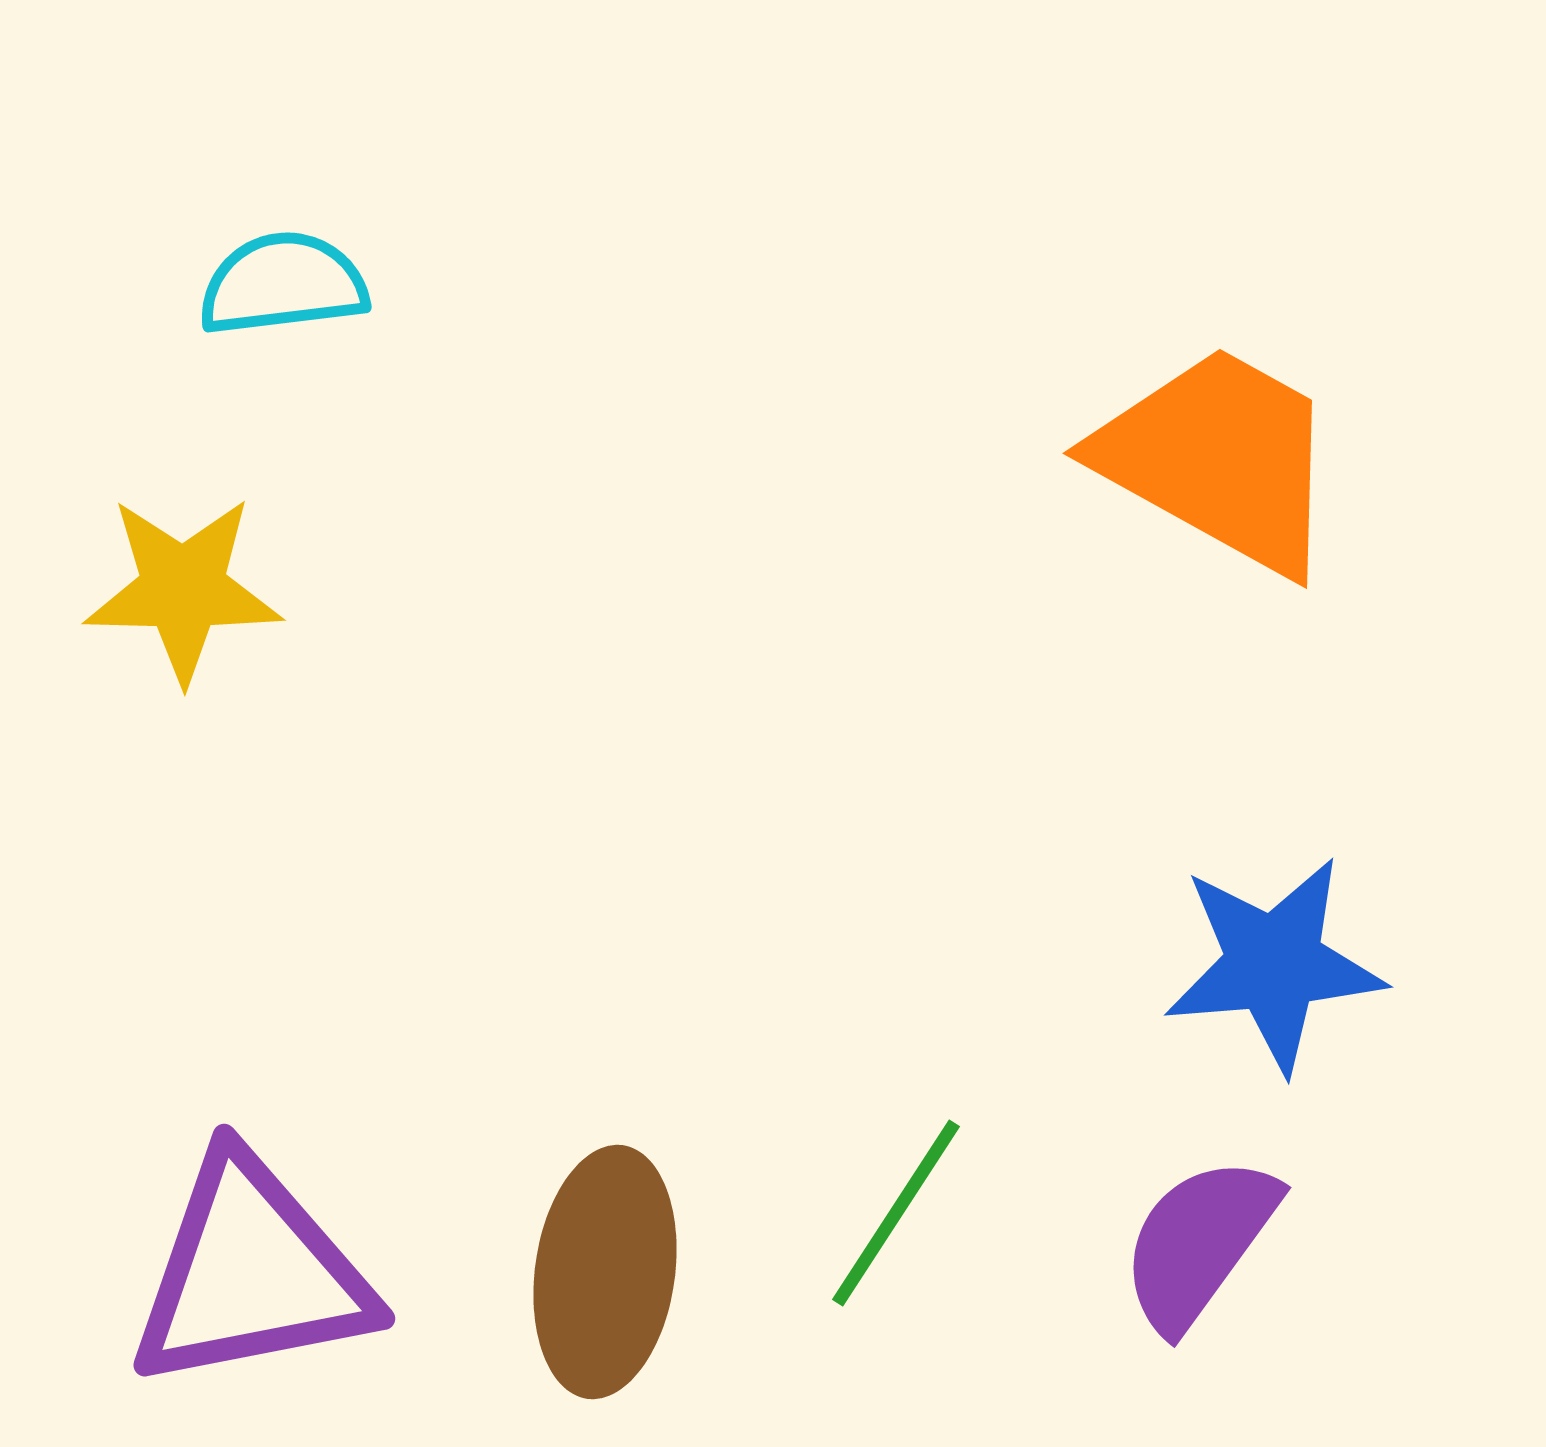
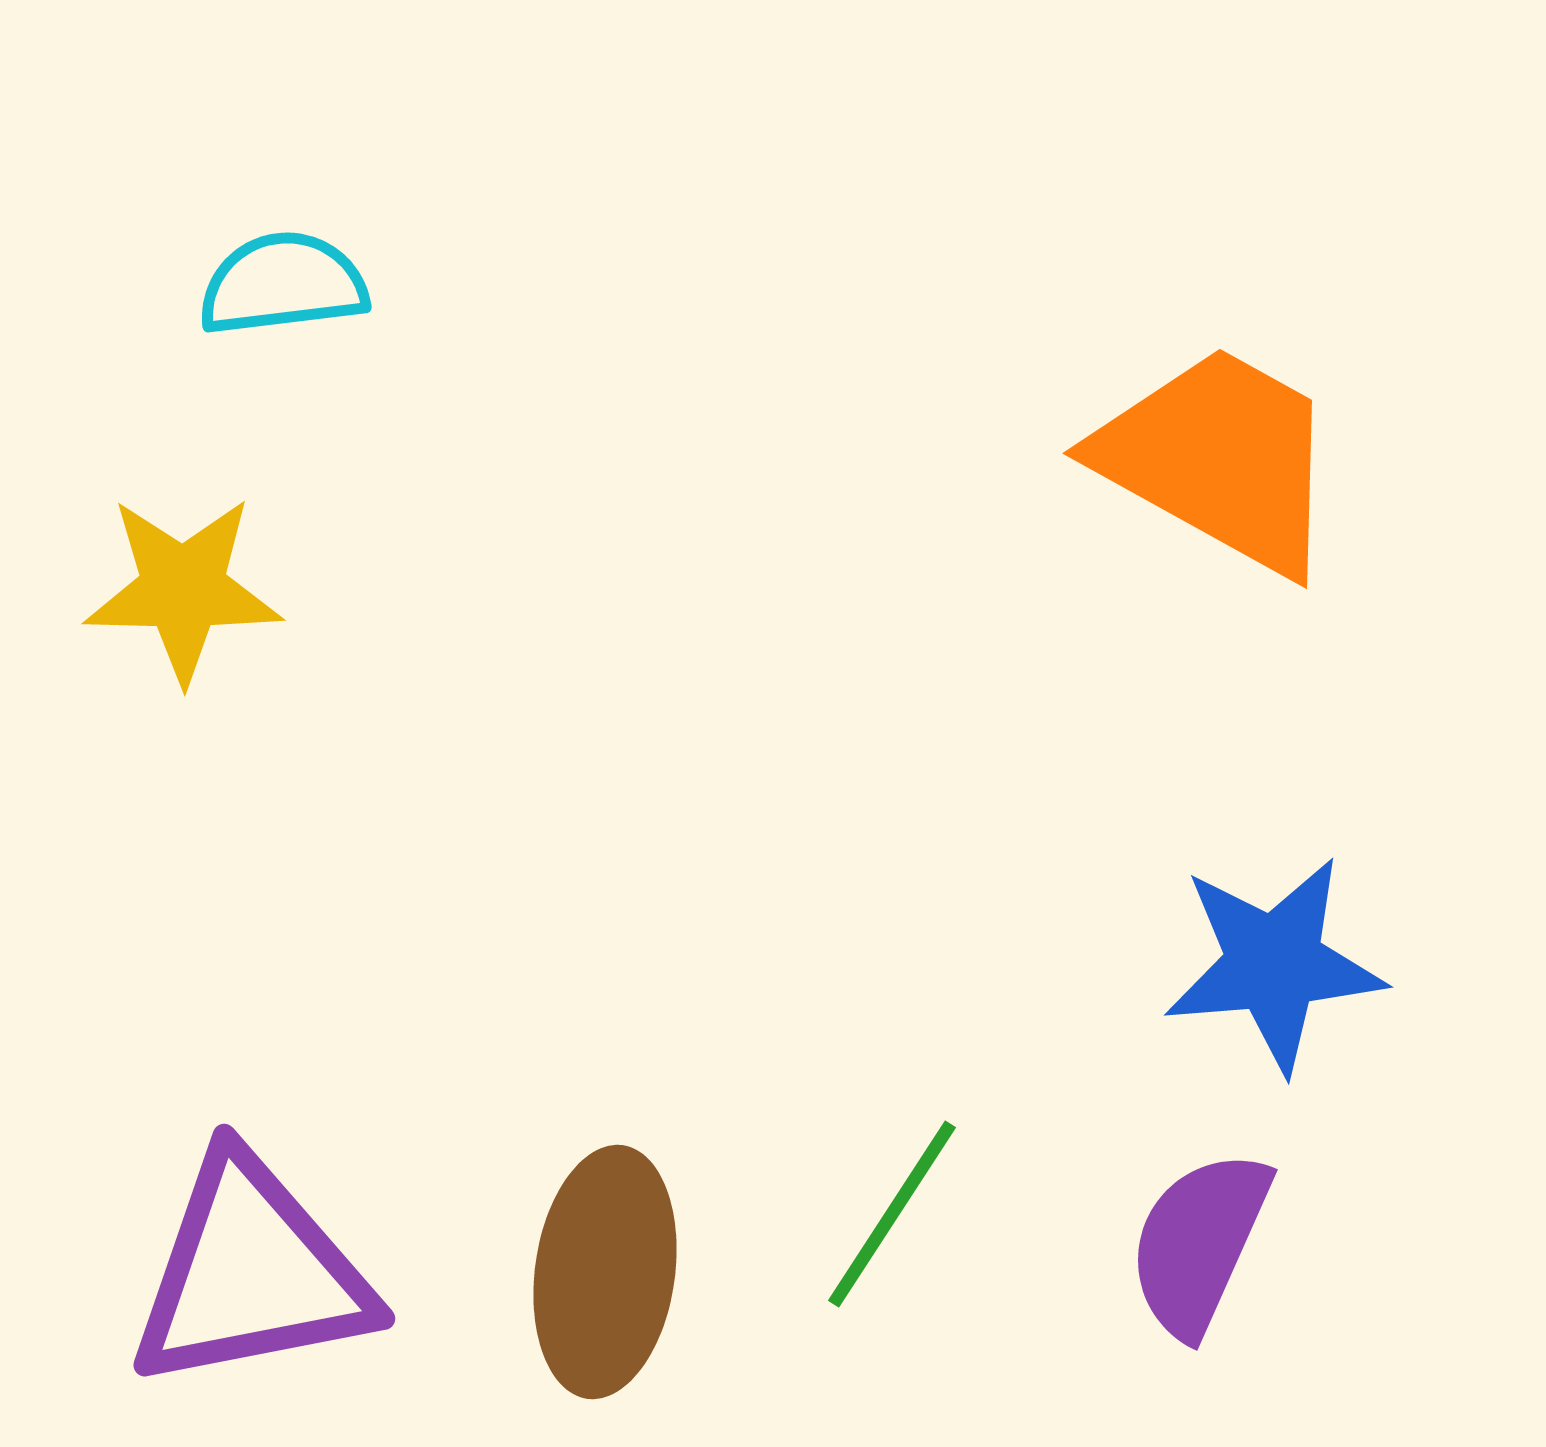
green line: moved 4 px left, 1 px down
purple semicircle: rotated 12 degrees counterclockwise
